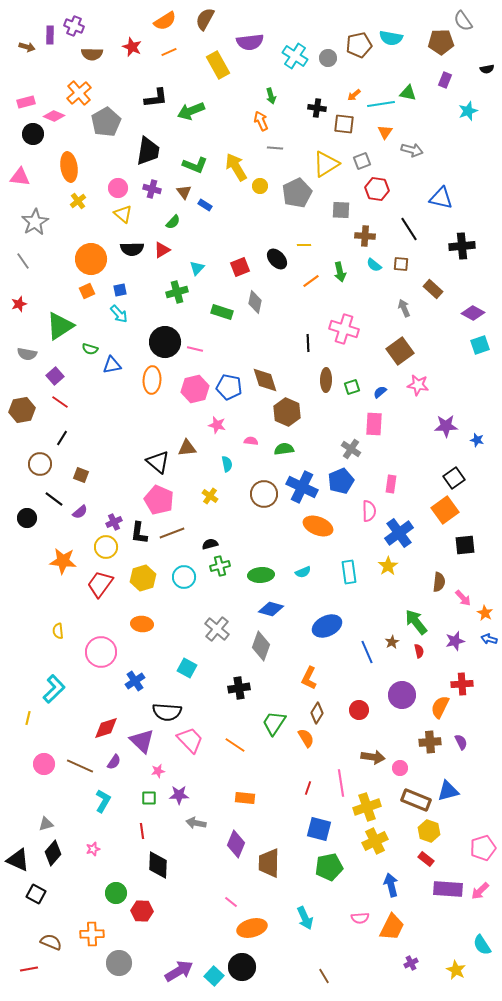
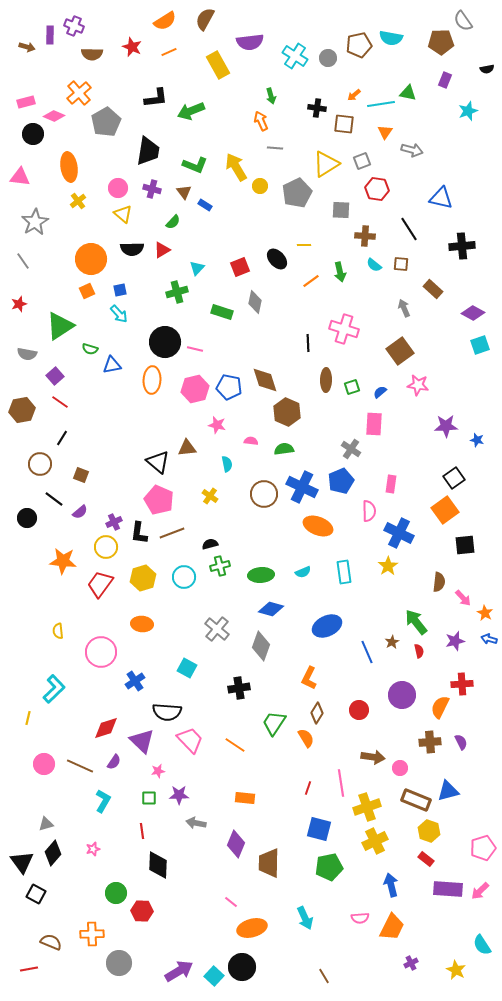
blue cross at (399, 533): rotated 28 degrees counterclockwise
cyan rectangle at (349, 572): moved 5 px left
black triangle at (18, 860): moved 4 px right, 2 px down; rotated 30 degrees clockwise
